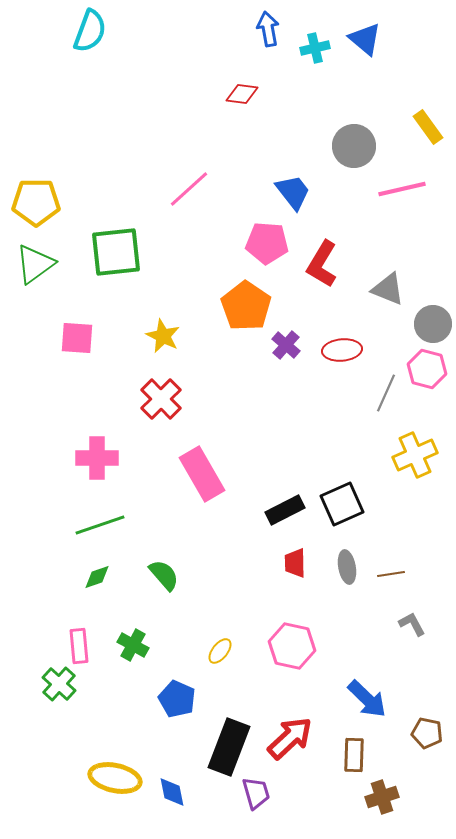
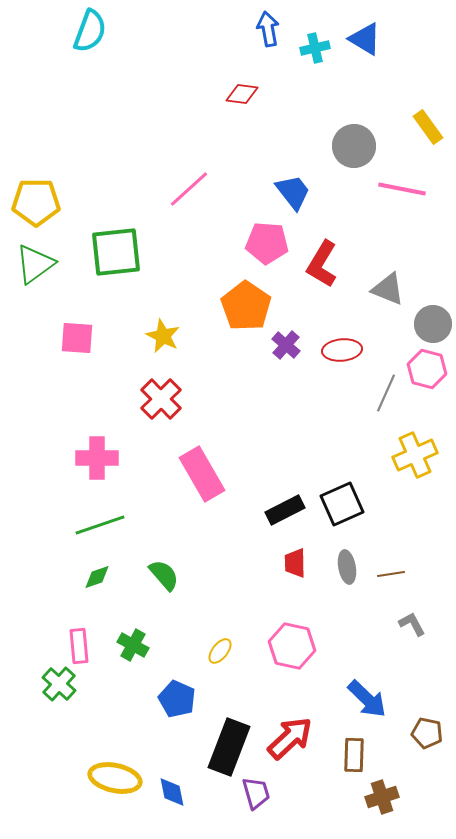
blue triangle at (365, 39): rotated 9 degrees counterclockwise
pink line at (402, 189): rotated 24 degrees clockwise
